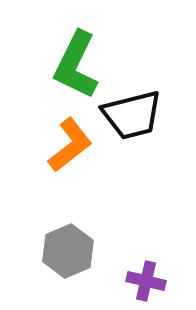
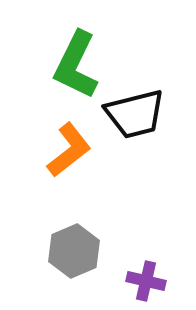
black trapezoid: moved 3 px right, 1 px up
orange L-shape: moved 1 px left, 5 px down
gray hexagon: moved 6 px right
